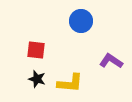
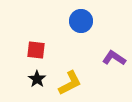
purple L-shape: moved 3 px right, 3 px up
black star: rotated 18 degrees clockwise
yellow L-shape: rotated 32 degrees counterclockwise
